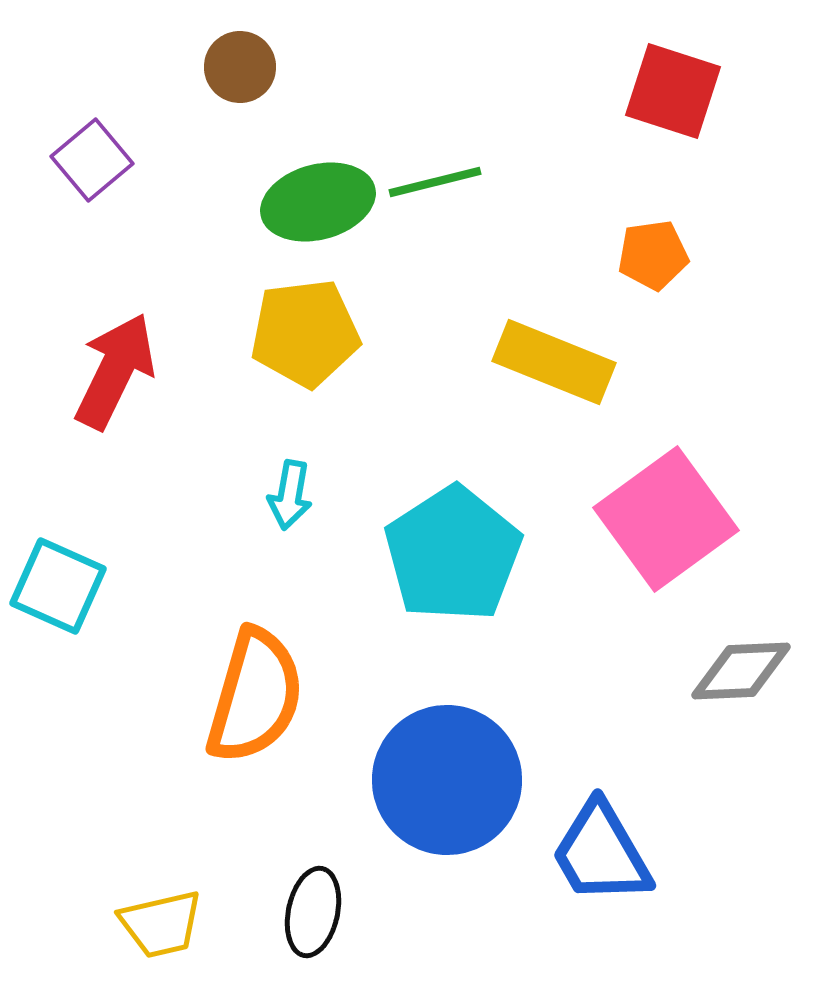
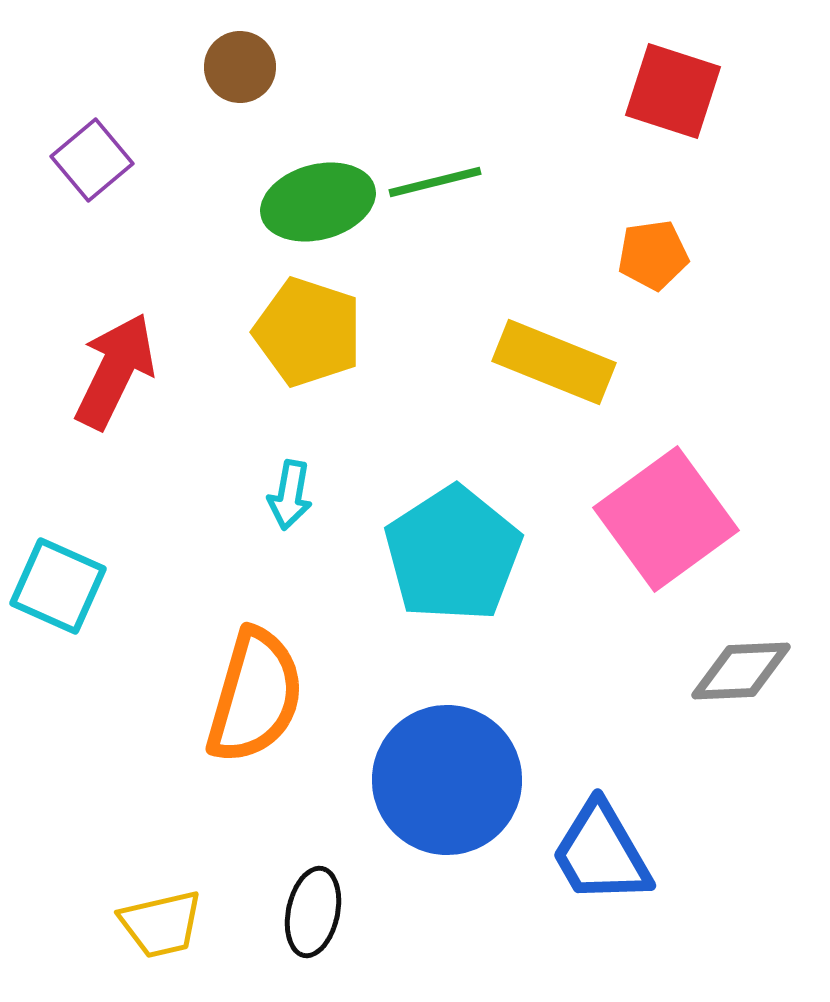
yellow pentagon: moved 3 px right, 1 px up; rotated 25 degrees clockwise
